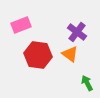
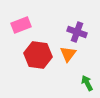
purple cross: rotated 18 degrees counterclockwise
orange triangle: moved 2 px left; rotated 30 degrees clockwise
